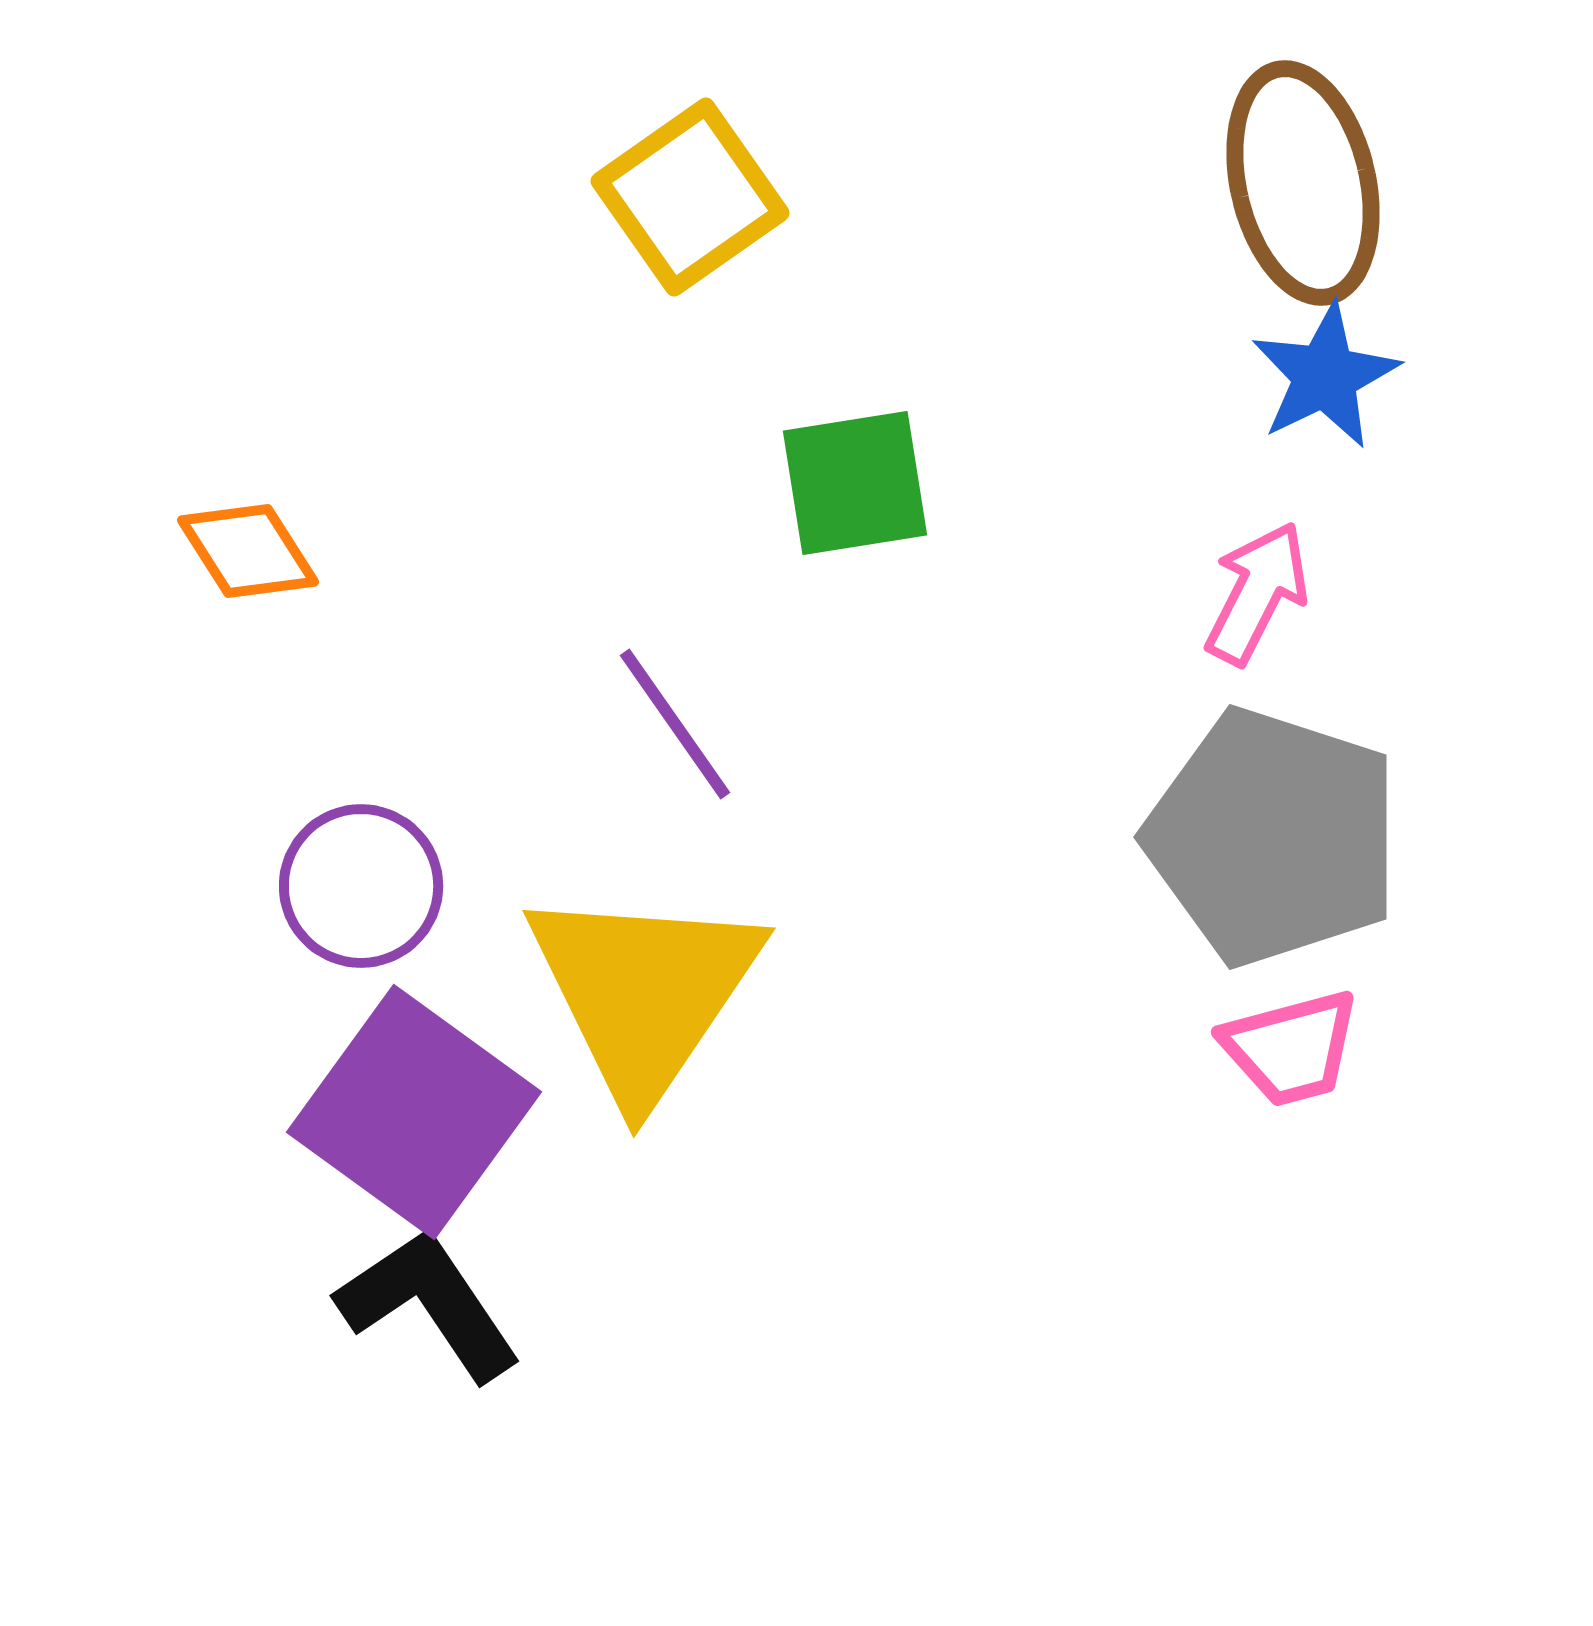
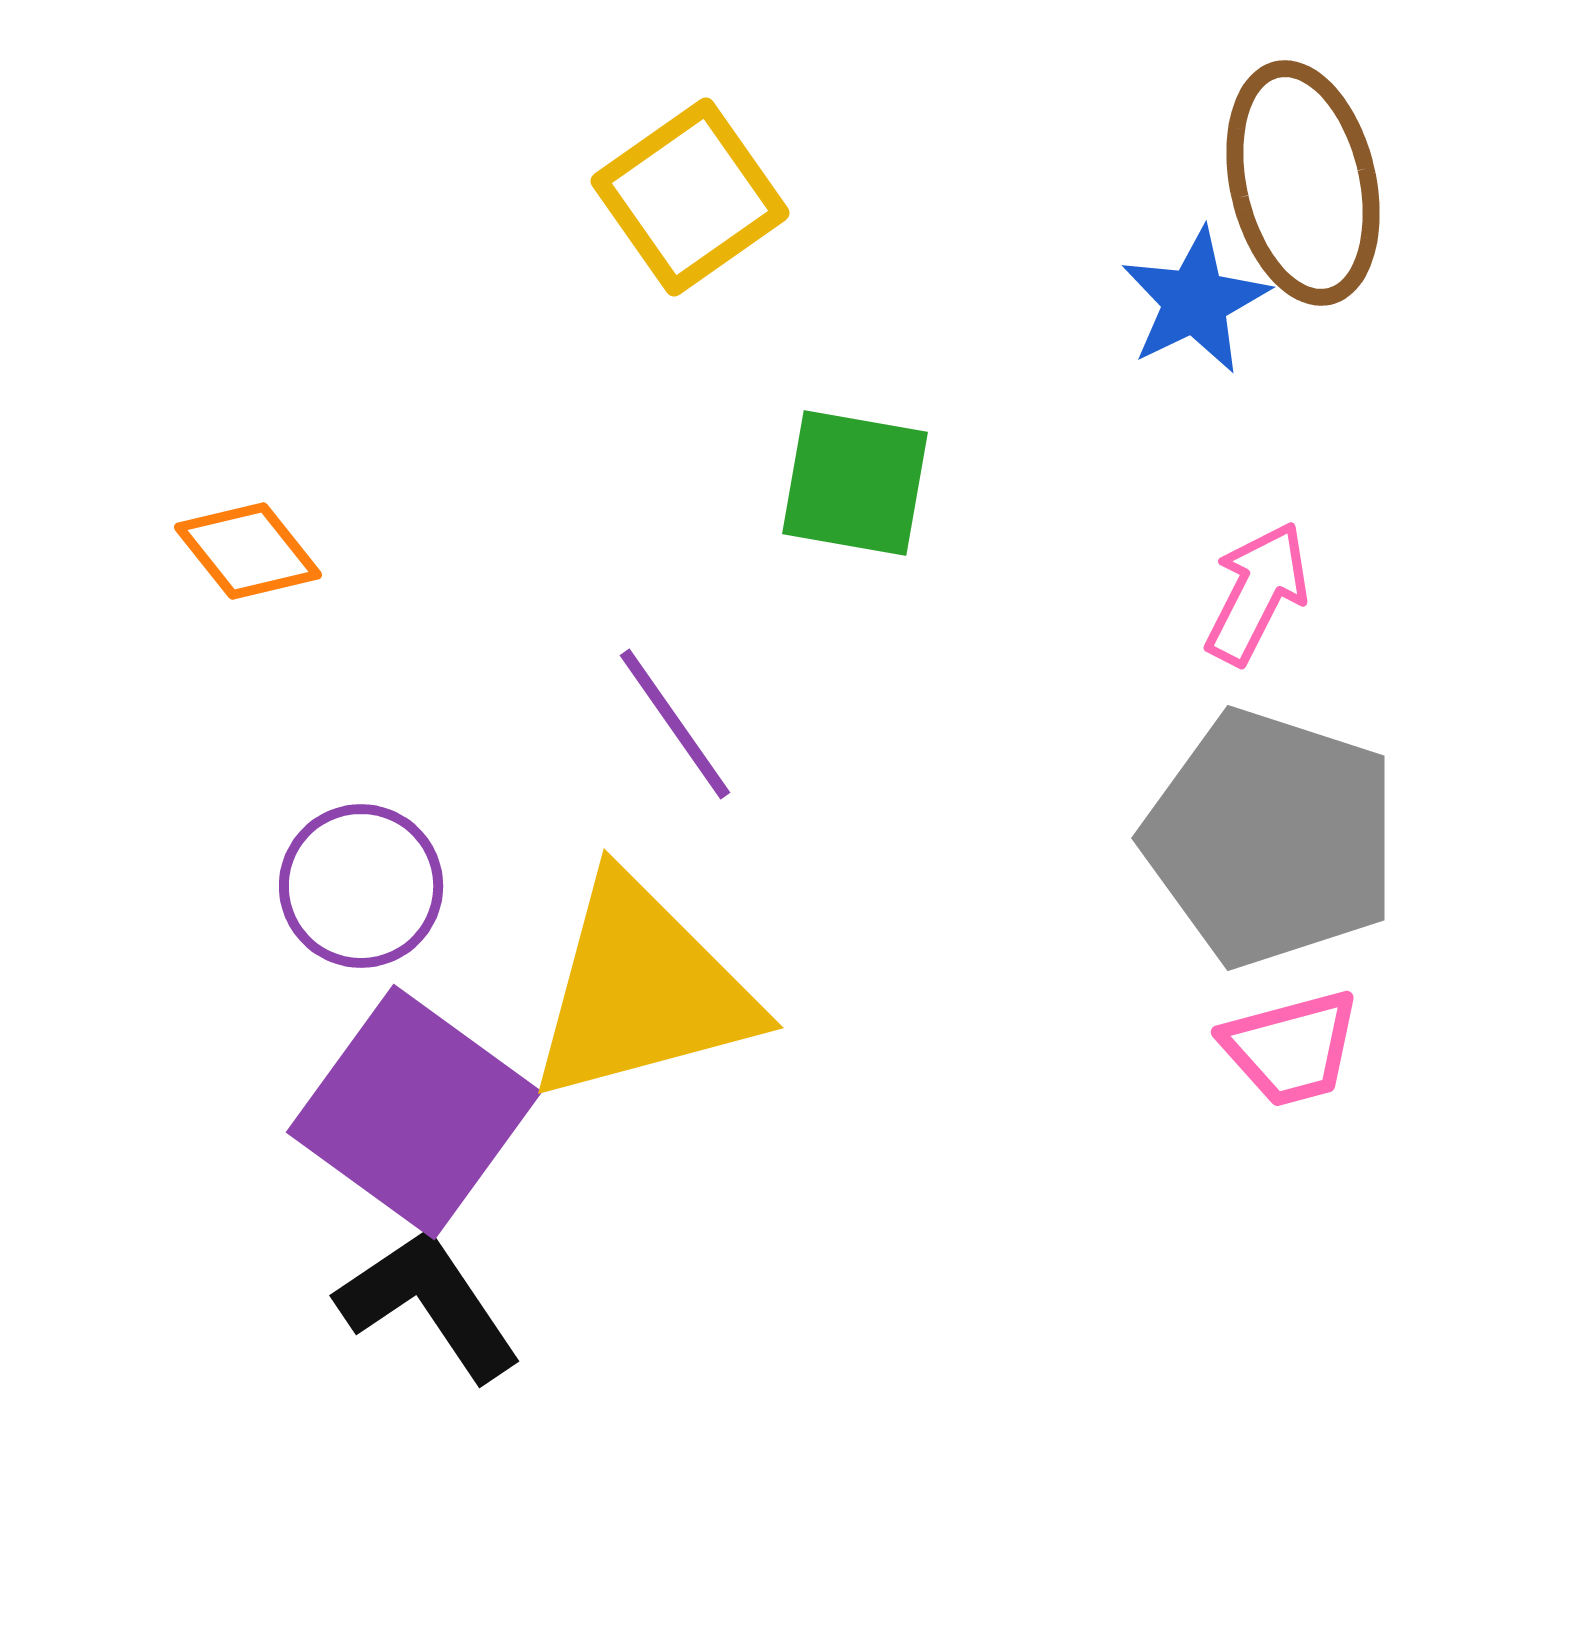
blue star: moved 130 px left, 75 px up
green square: rotated 19 degrees clockwise
orange diamond: rotated 6 degrees counterclockwise
gray pentagon: moved 2 px left, 1 px down
yellow triangle: moved 2 px left, 2 px up; rotated 41 degrees clockwise
